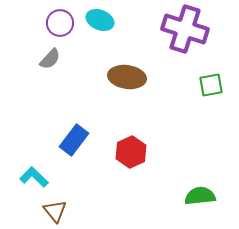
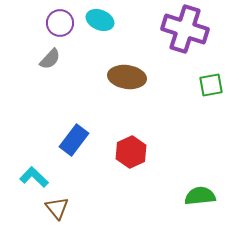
brown triangle: moved 2 px right, 3 px up
